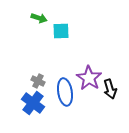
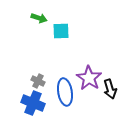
blue cross: rotated 15 degrees counterclockwise
